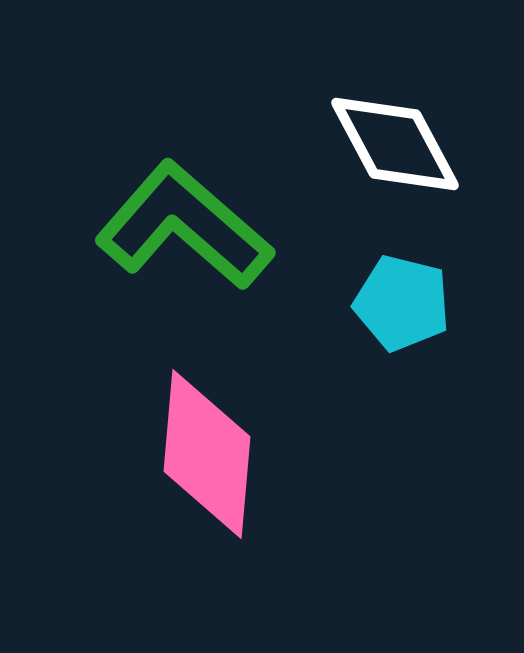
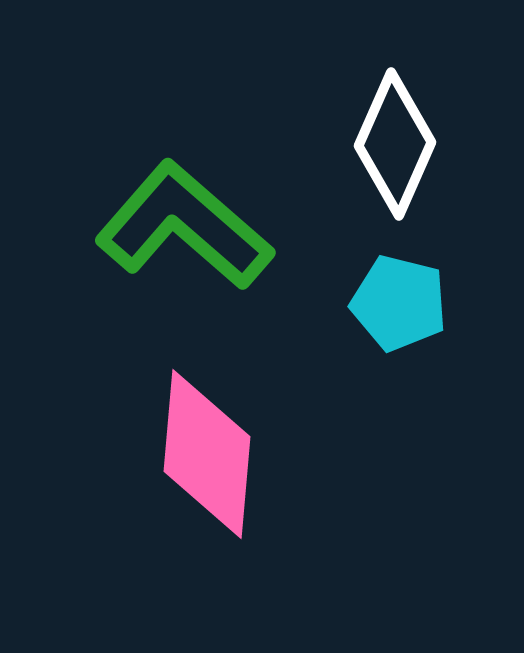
white diamond: rotated 52 degrees clockwise
cyan pentagon: moved 3 px left
